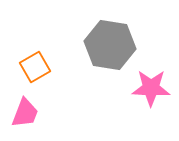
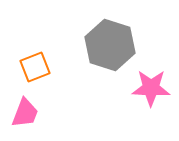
gray hexagon: rotated 9 degrees clockwise
orange square: rotated 8 degrees clockwise
